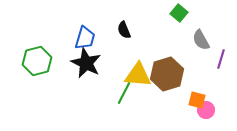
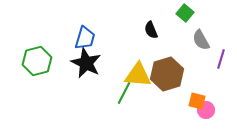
green square: moved 6 px right
black semicircle: moved 27 px right
orange square: moved 1 px down
